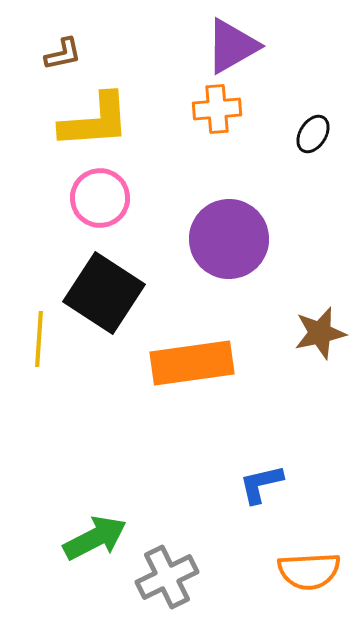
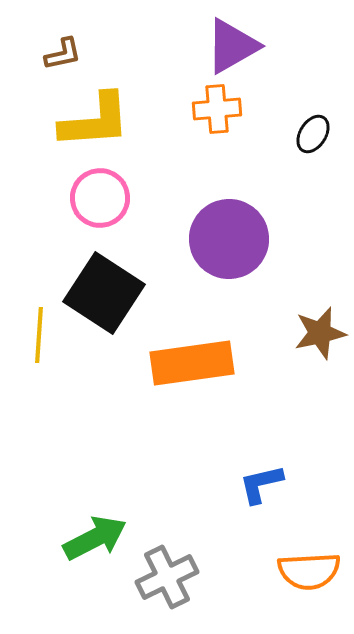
yellow line: moved 4 px up
